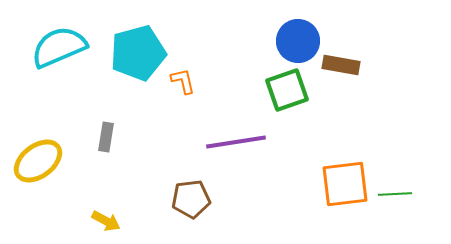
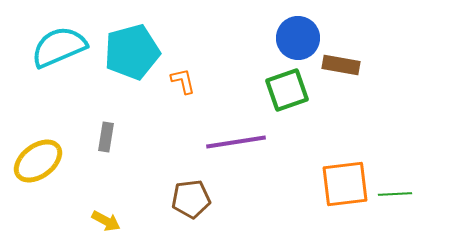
blue circle: moved 3 px up
cyan pentagon: moved 6 px left, 1 px up
